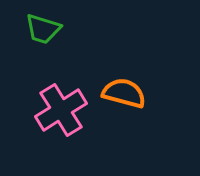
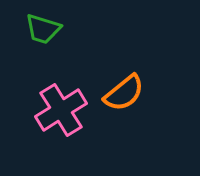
orange semicircle: rotated 126 degrees clockwise
